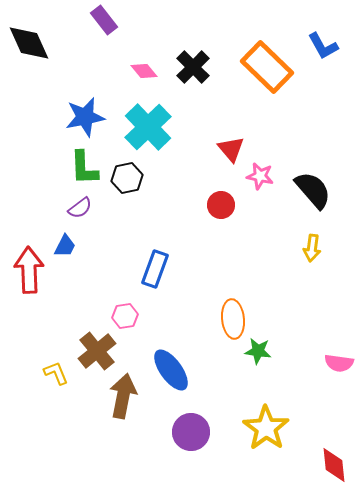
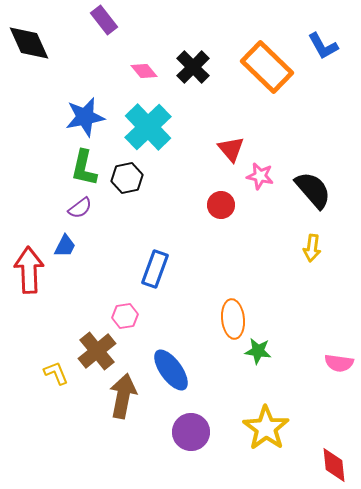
green L-shape: rotated 15 degrees clockwise
